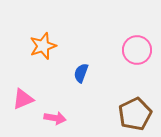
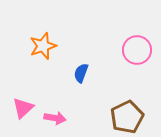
pink triangle: moved 9 px down; rotated 20 degrees counterclockwise
brown pentagon: moved 8 px left, 3 px down
